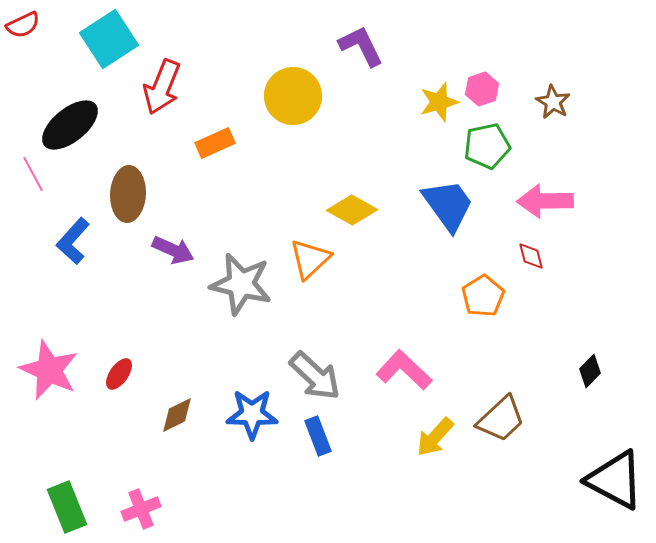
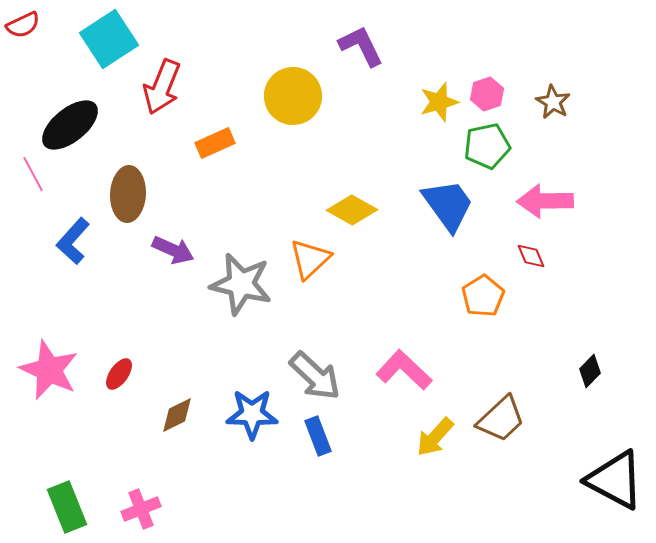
pink hexagon: moved 5 px right, 5 px down
red diamond: rotated 8 degrees counterclockwise
